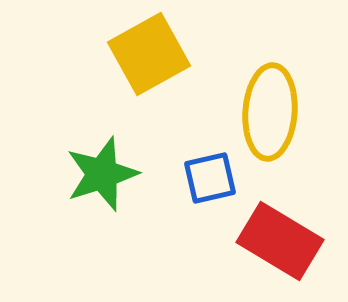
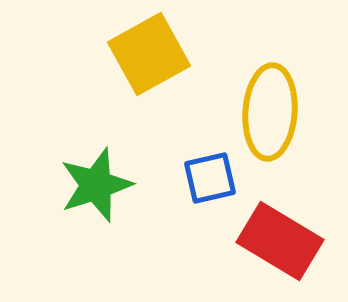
green star: moved 6 px left, 11 px down
